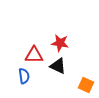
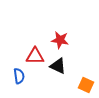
red star: moved 3 px up
red triangle: moved 1 px right, 1 px down
blue semicircle: moved 5 px left
